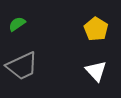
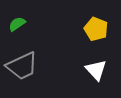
yellow pentagon: rotated 10 degrees counterclockwise
white triangle: moved 1 px up
